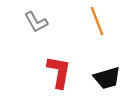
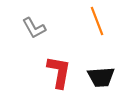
gray L-shape: moved 2 px left, 6 px down
black trapezoid: moved 6 px left, 1 px up; rotated 12 degrees clockwise
